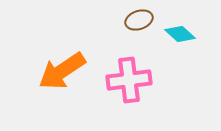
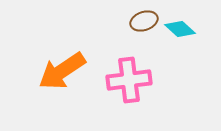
brown ellipse: moved 5 px right, 1 px down
cyan diamond: moved 5 px up
